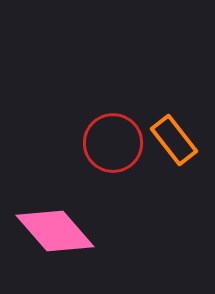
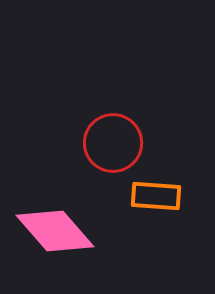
orange rectangle: moved 18 px left, 56 px down; rotated 48 degrees counterclockwise
